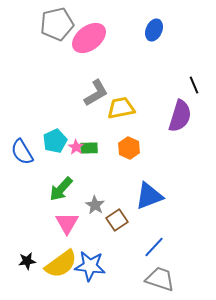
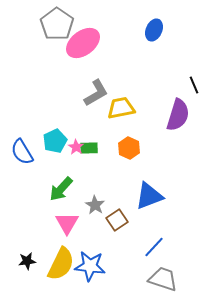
gray pentagon: rotated 24 degrees counterclockwise
pink ellipse: moved 6 px left, 5 px down
purple semicircle: moved 2 px left, 1 px up
yellow semicircle: rotated 28 degrees counterclockwise
gray trapezoid: moved 3 px right
